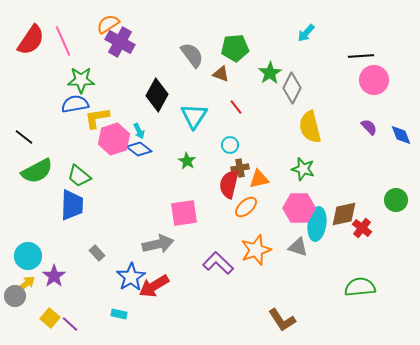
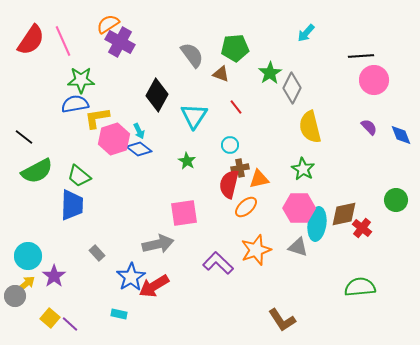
green star at (303, 169): rotated 15 degrees clockwise
